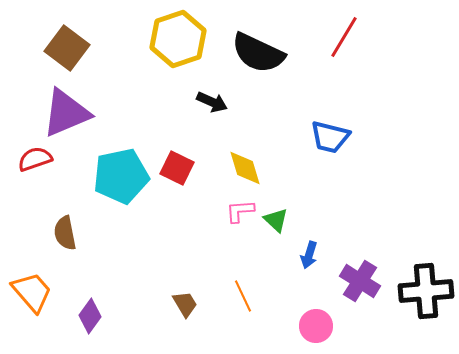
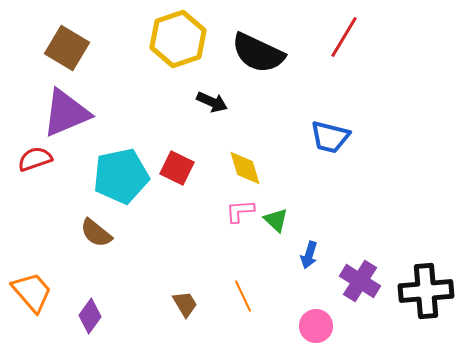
brown square: rotated 6 degrees counterclockwise
brown semicircle: moved 31 px right; rotated 40 degrees counterclockwise
